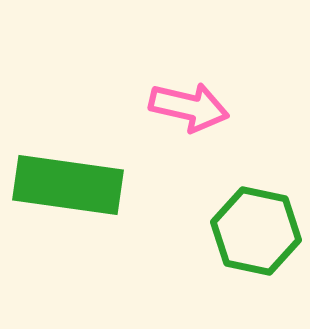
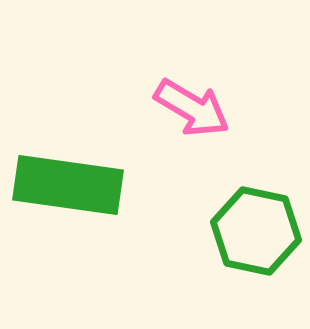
pink arrow: moved 3 px right, 1 px down; rotated 18 degrees clockwise
